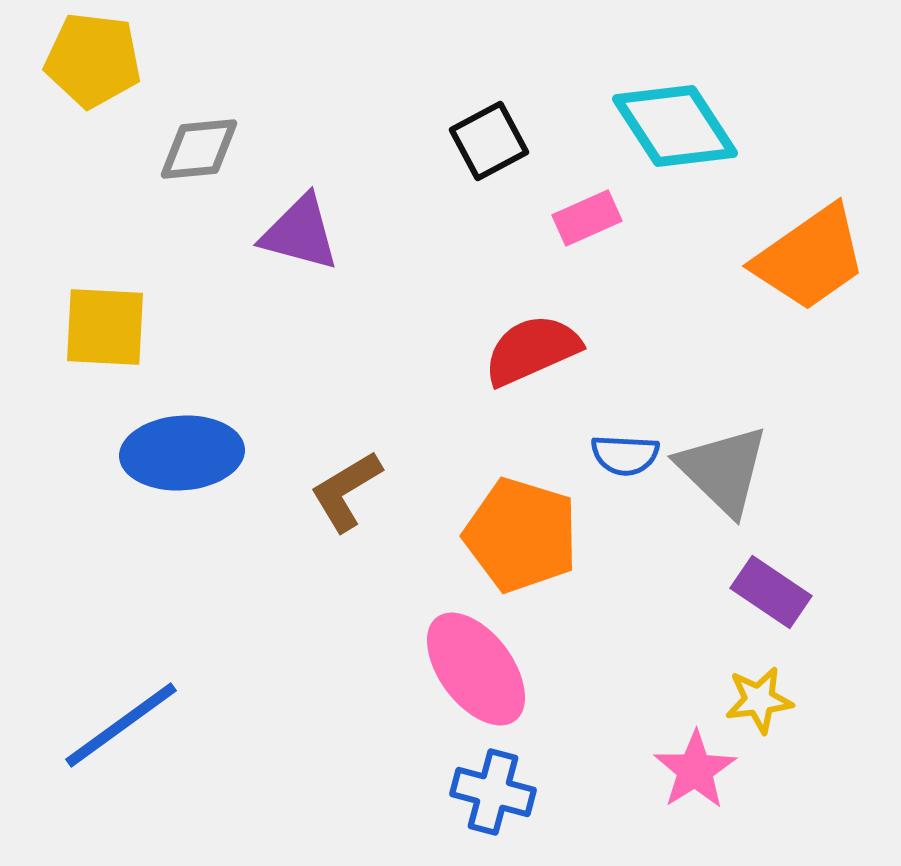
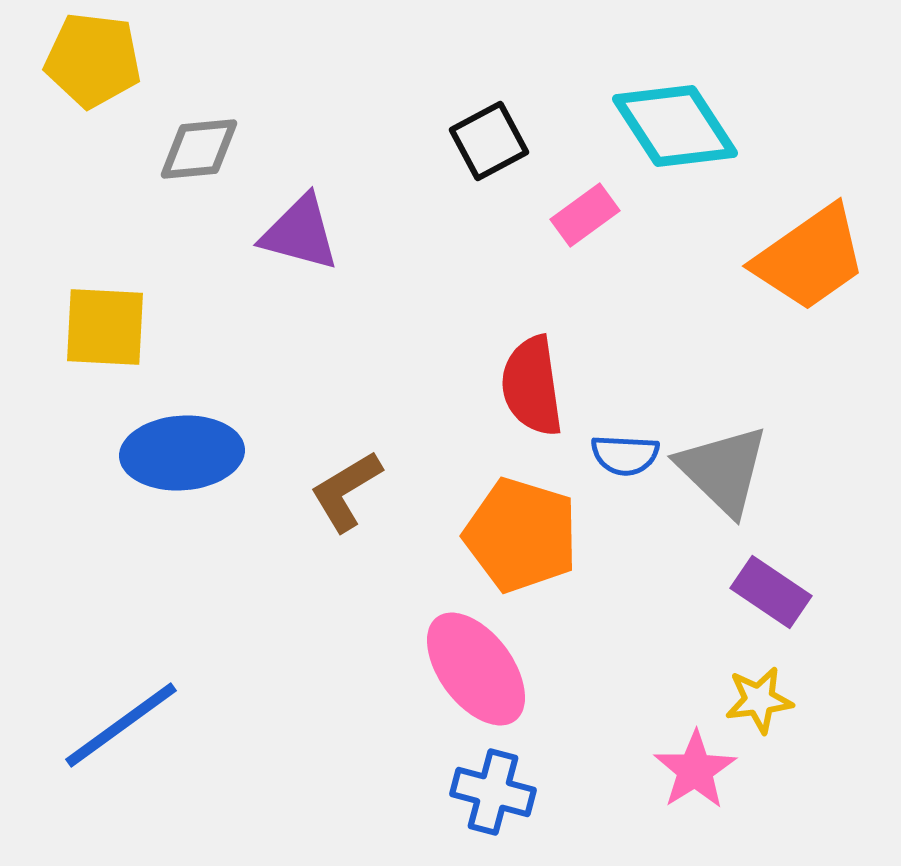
pink rectangle: moved 2 px left, 3 px up; rotated 12 degrees counterclockwise
red semicircle: moved 36 px down; rotated 74 degrees counterclockwise
